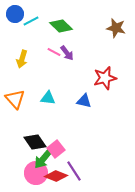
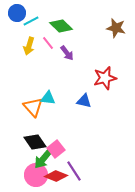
blue circle: moved 2 px right, 1 px up
pink line: moved 6 px left, 9 px up; rotated 24 degrees clockwise
yellow arrow: moved 7 px right, 13 px up
orange triangle: moved 18 px right, 8 px down
pink circle: moved 2 px down
